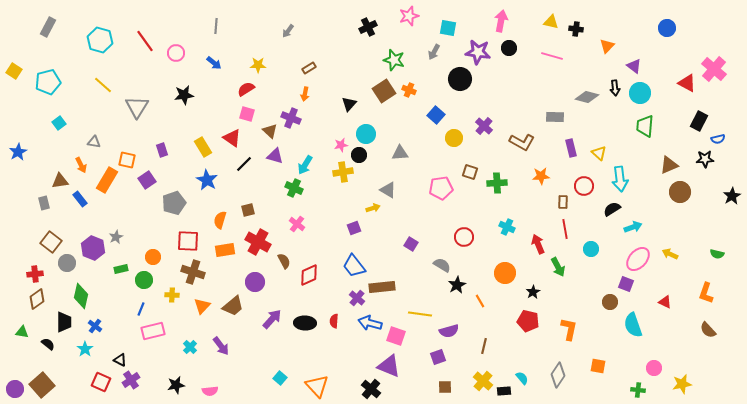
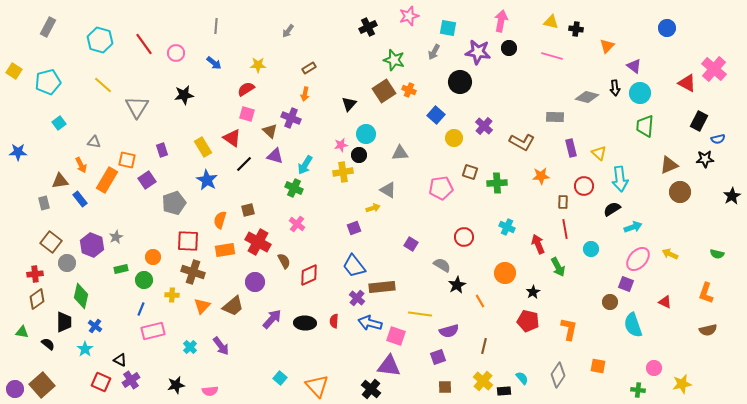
red line at (145, 41): moved 1 px left, 3 px down
black circle at (460, 79): moved 3 px down
blue star at (18, 152): rotated 30 degrees clockwise
purple hexagon at (93, 248): moved 1 px left, 3 px up
brown semicircle at (708, 330): rotated 60 degrees counterclockwise
purple triangle at (389, 366): rotated 15 degrees counterclockwise
